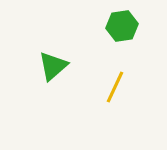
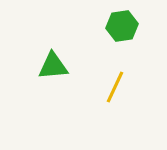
green triangle: rotated 36 degrees clockwise
